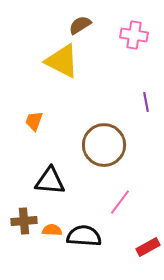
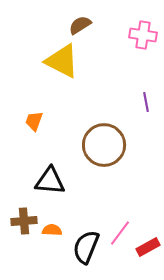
pink cross: moved 9 px right
pink line: moved 31 px down
black semicircle: moved 2 px right, 11 px down; rotated 72 degrees counterclockwise
